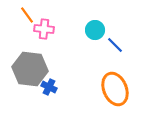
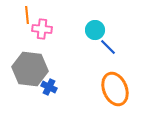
orange line: rotated 30 degrees clockwise
pink cross: moved 2 px left
blue line: moved 7 px left, 2 px down
